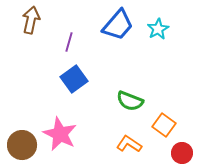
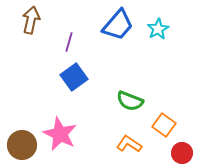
blue square: moved 2 px up
